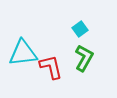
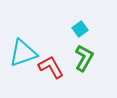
cyan triangle: rotated 12 degrees counterclockwise
red L-shape: rotated 16 degrees counterclockwise
